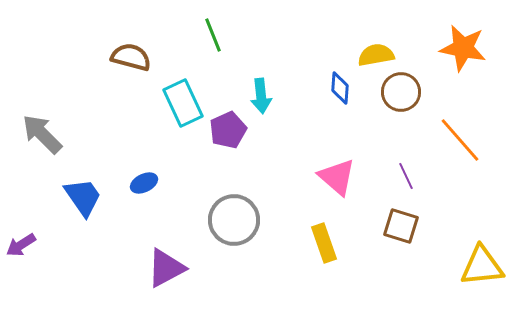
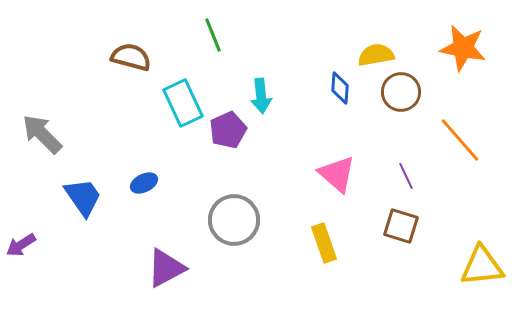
pink triangle: moved 3 px up
